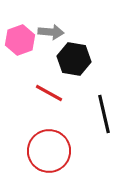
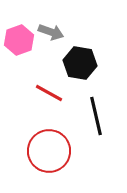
gray arrow: rotated 15 degrees clockwise
pink hexagon: moved 1 px left
black hexagon: moved 6 px right, 4 px down
black line: moved 8 px left, 2 px down
